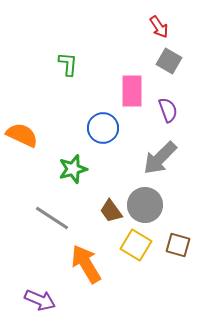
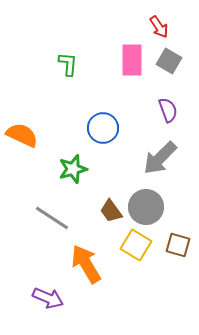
pink rectangle: moved 31 px up
gray circle: moved 1 px right, 2 px down
purple arrow: moved 8 px right, 2 px up
